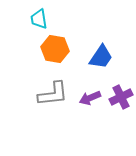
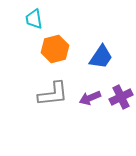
cyan trapezoid: moved 5 px left
orange hexagon: rotated 24 degrees counterclockwise
